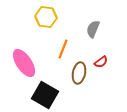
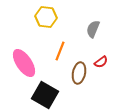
orange line: moved 3 px left, 2 px down
